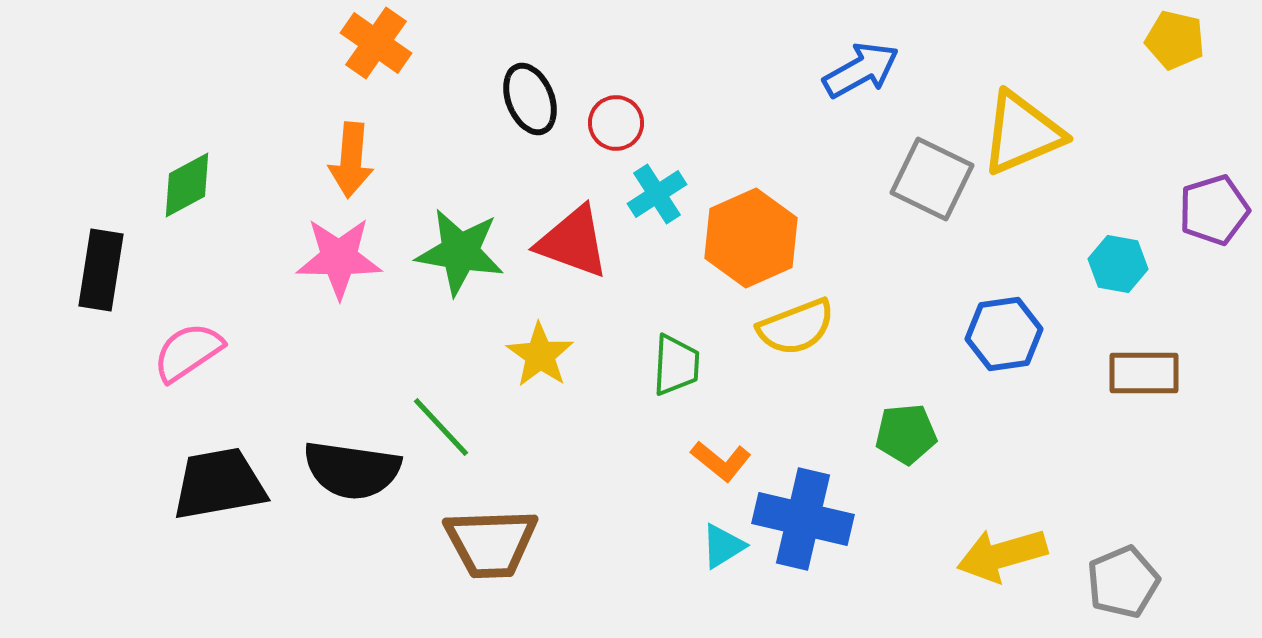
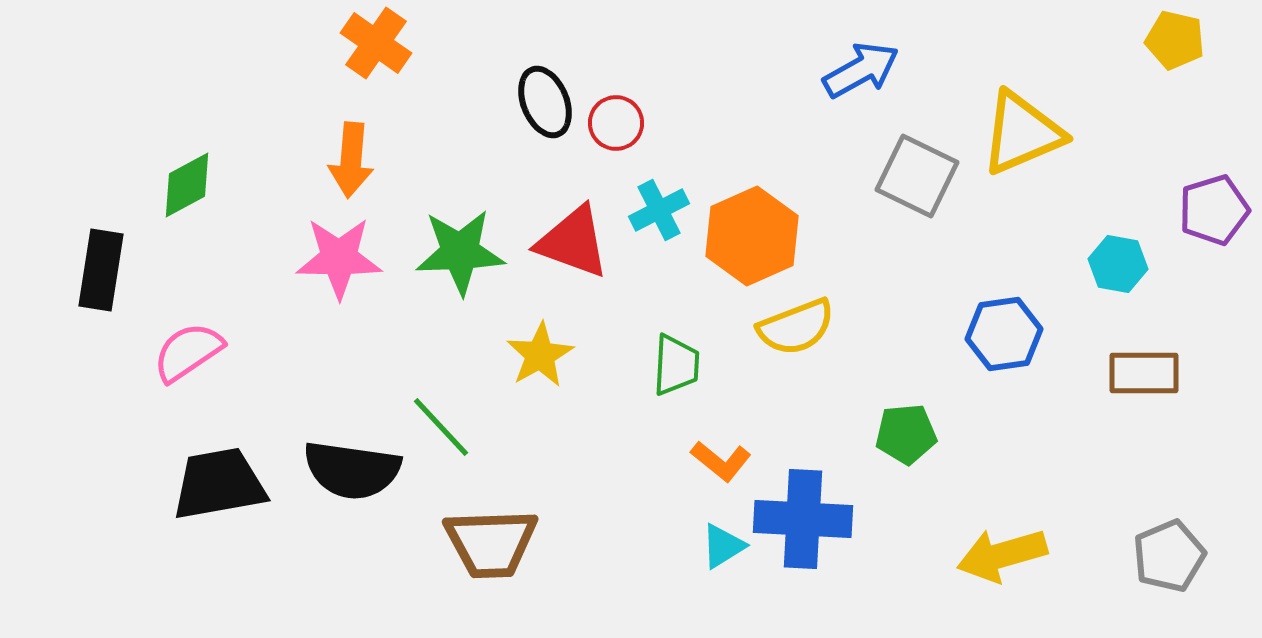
black ellipse: moved 15 px right, 3 px down
gray square: moved 15 px left, 3 px up
cyan cross: moved 2 px right, 16 px down; rotated 6 degrees clockwise
orange hexagon: moved 1 px right, 2 px up
green star: rotated 12 degrees counterclockwise
yellow star: rotated 8 degrees clockwise
blue cross: rotated 10 degrees counterclockwise
gray pentagon: moved 46 px right, 26 px up
